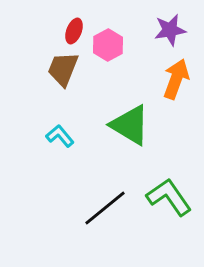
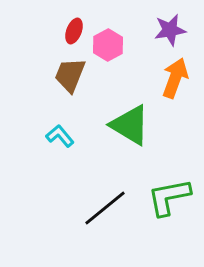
brown trapezoid: moved 7 px right, 6 px down
orange arrow: moved 1 px left, 1 px up
green L-shape: rotated 66 degrees counterclockwise
